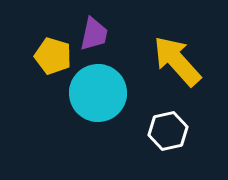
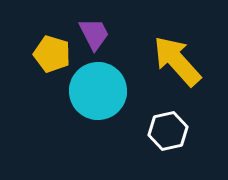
purple trapezoid: rotated 39 degrees counterclockwise
yellow pentagon: moved 1 px left, 2 px up
cyan circle: moved 2 px up
